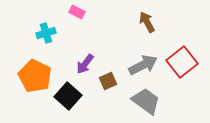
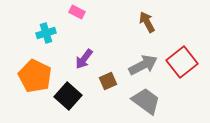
purple arrow: moved 1 px left, 5 px up
